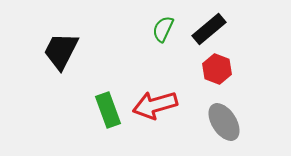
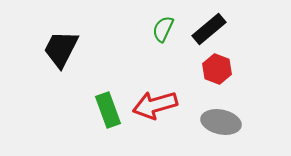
black trapezoid: moved 2 px up
gray ellipse: moved 3 px left; rotated 45 degrees counterclockwise
